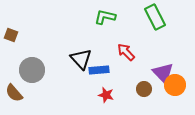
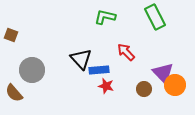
red star: moved 9 px up
